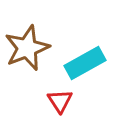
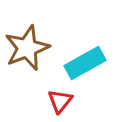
red triangle: rotated 12 degrees clockwise
